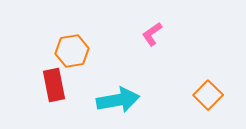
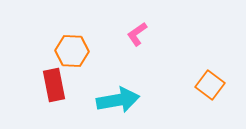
pink L-shape: moved 15 px left
orange hexagon: rotated 12 degrees clockwise
orange square: moved 2 px right, 10 px up; rotated 8 degrees counterclockwise
